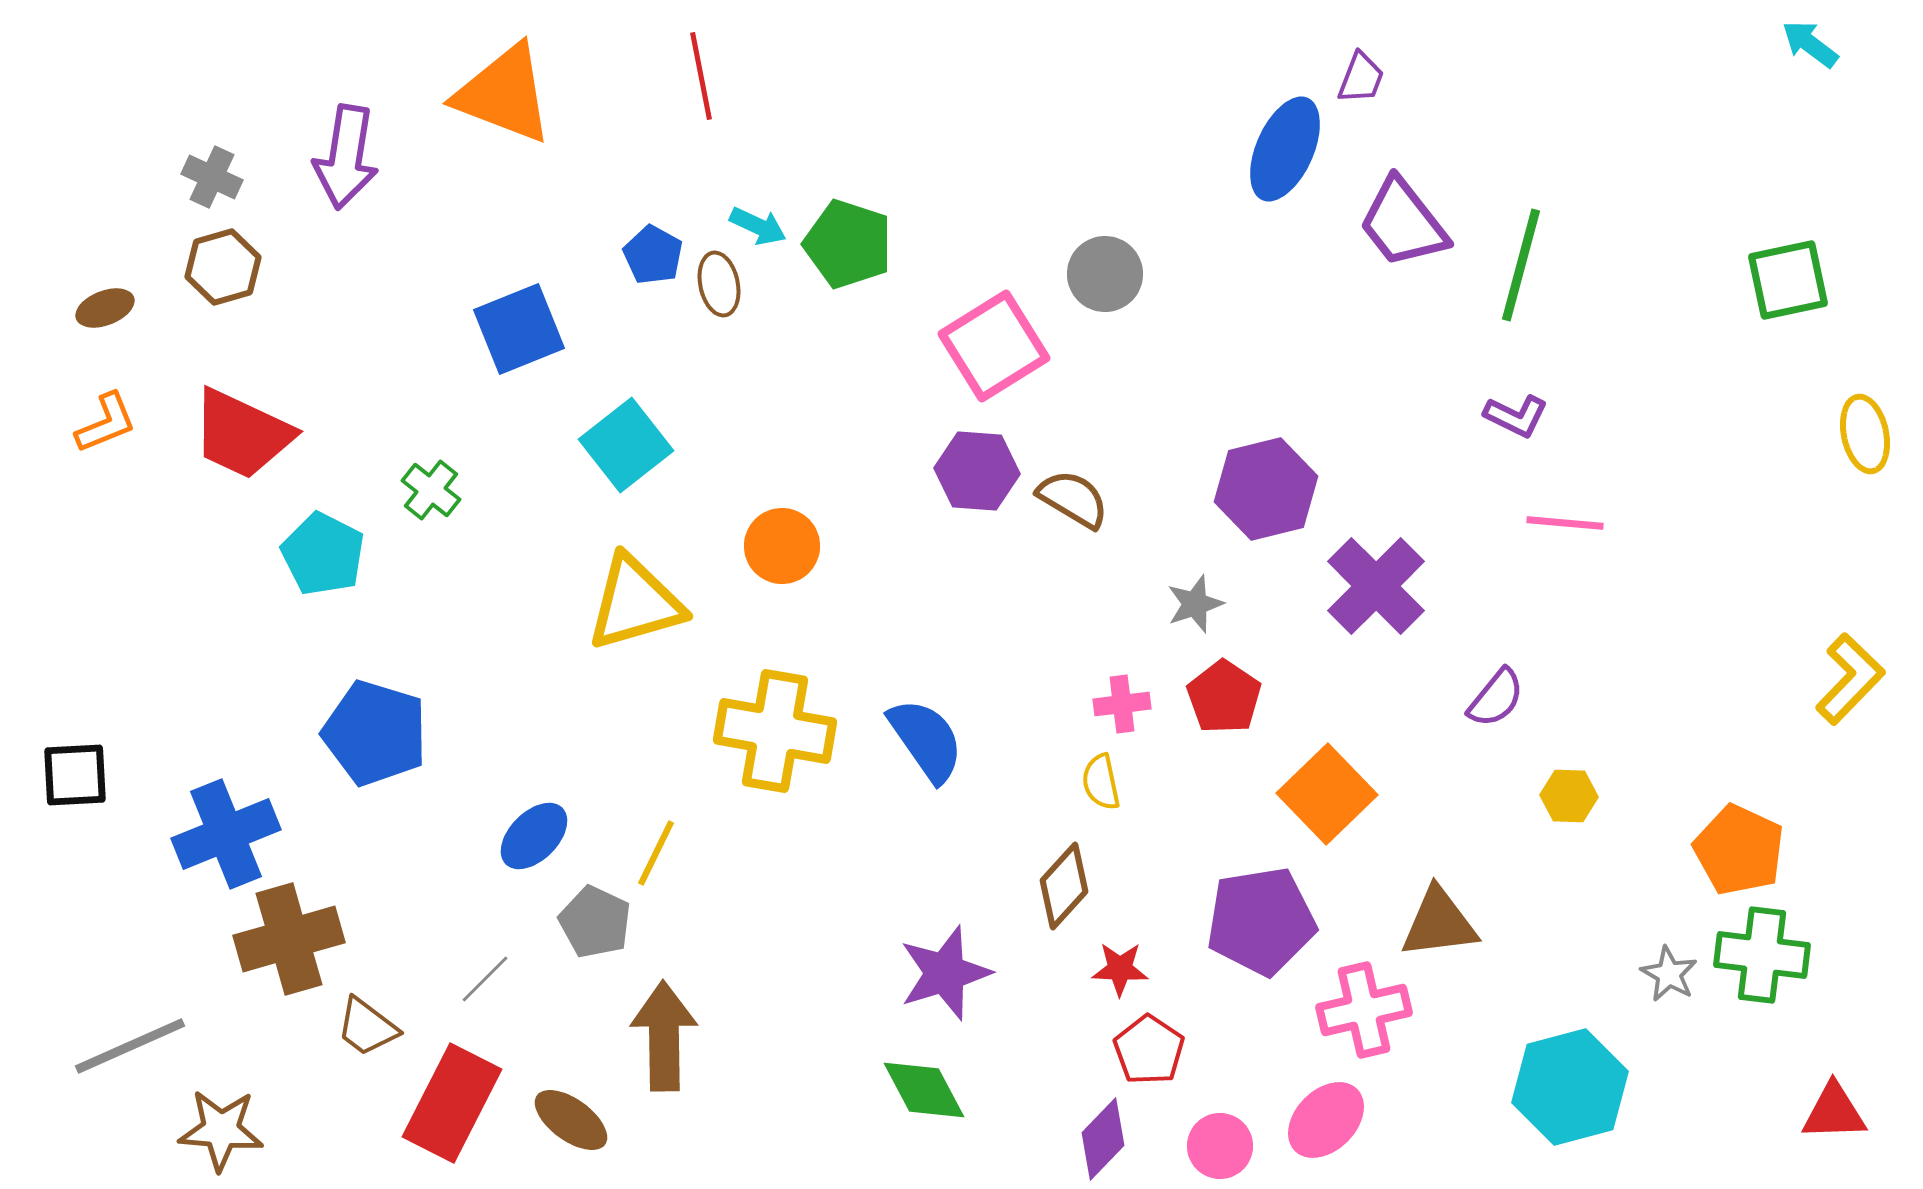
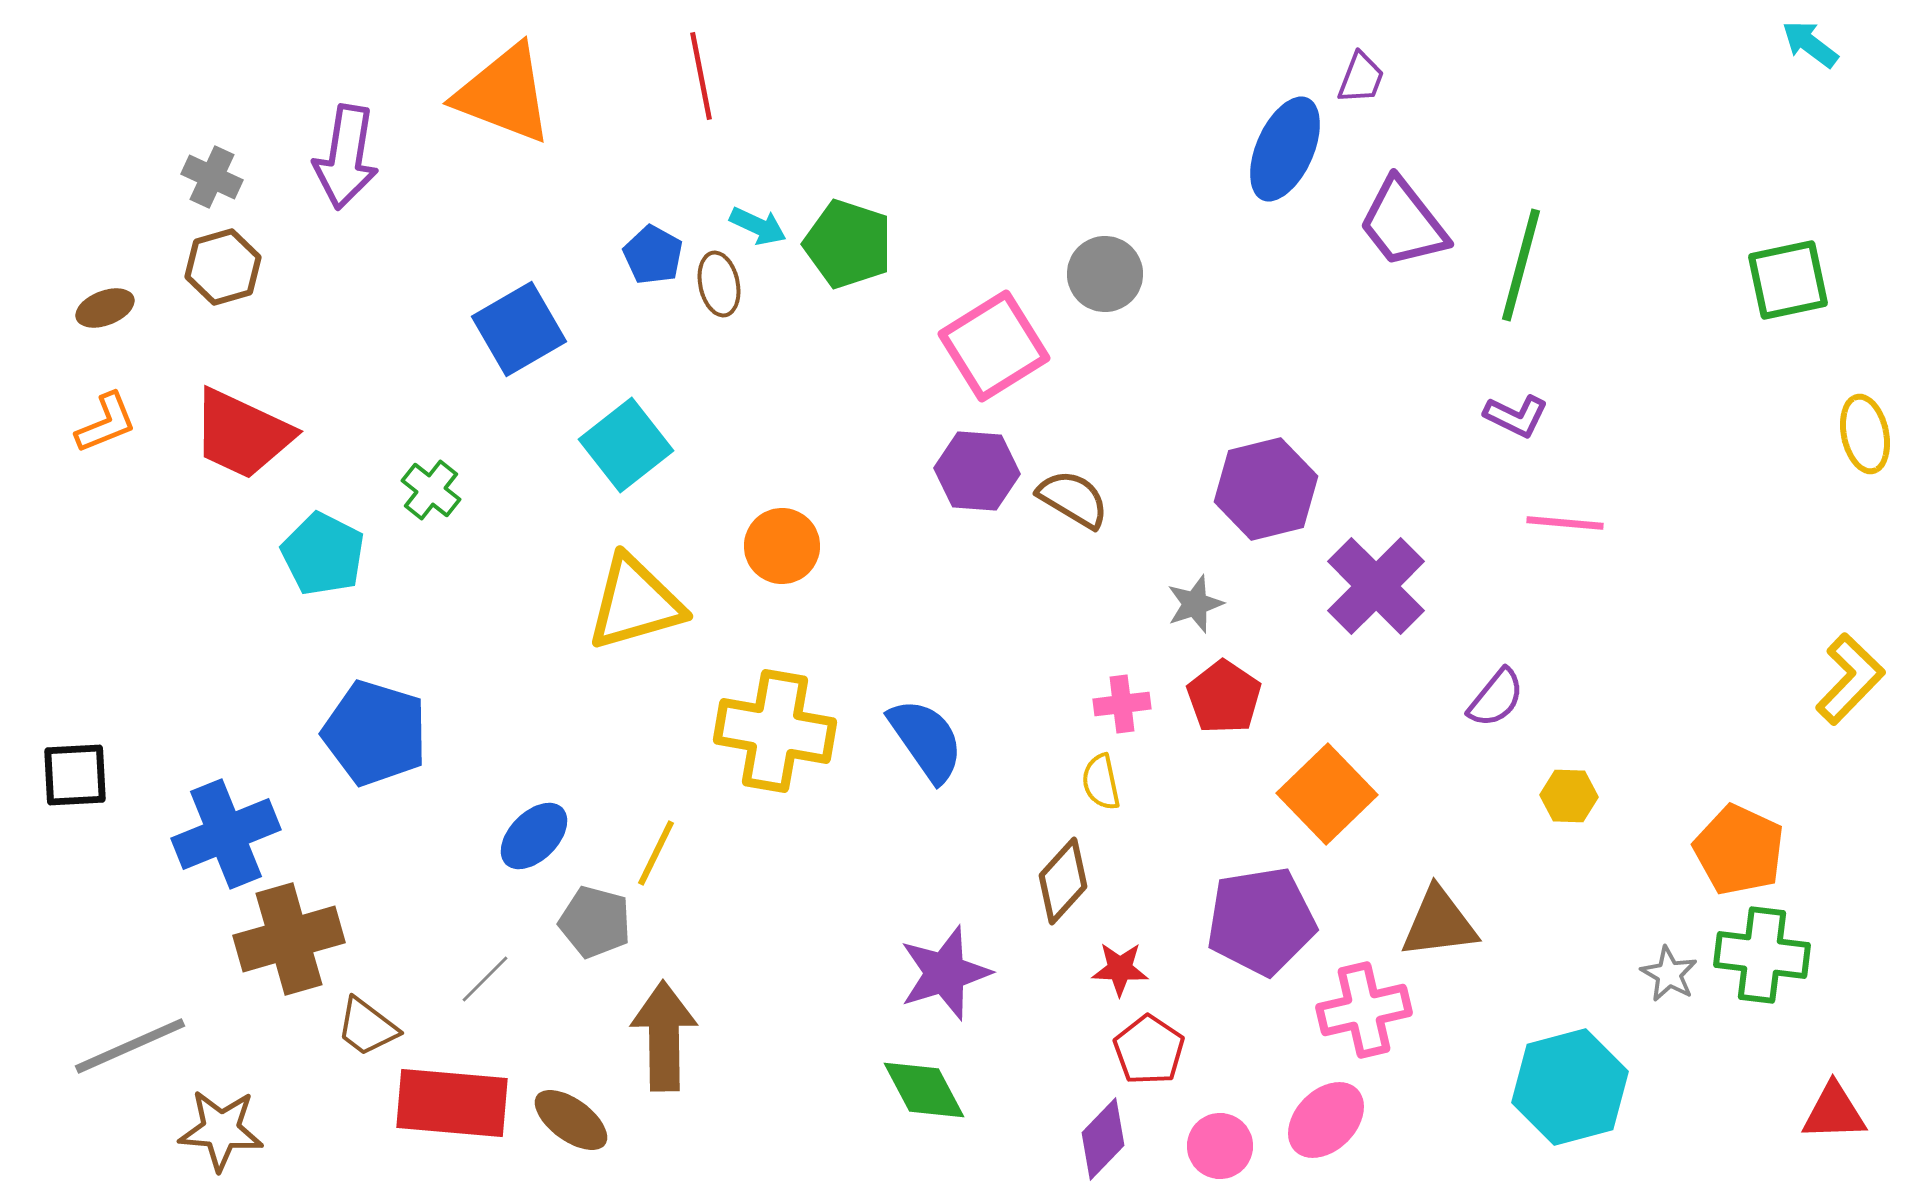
blue square at (519, 329): rotated 8 degrees counterclockwise
brown diamond at (1064, 886): moved 1 px left, 5 px up
gray pentagon at (595, 922): rotated 10 degrees counterclockwise
red rectangle at (452, 1103): rotated 68 degrees clockwise
